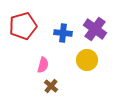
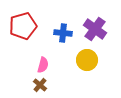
brown cross: moved 11 px left, 1 px up
